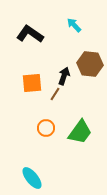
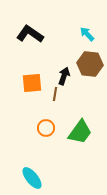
cyan arrow: moved 13 px right, 9 px down
brown line: rotated 24 degrees counterclockwise
